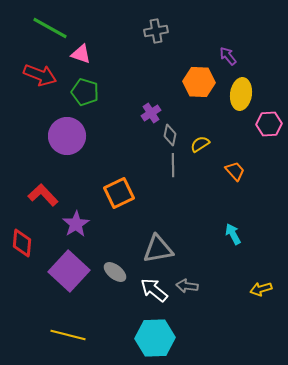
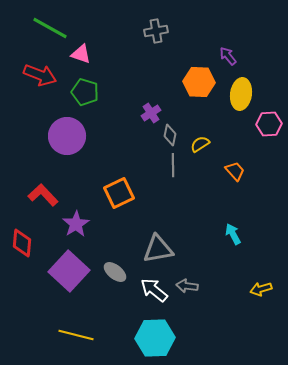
yellow line: moved 8 px right
